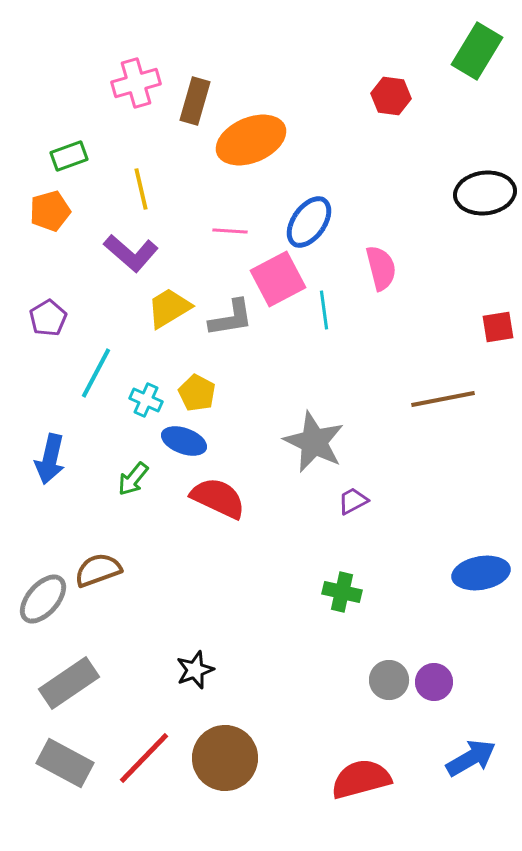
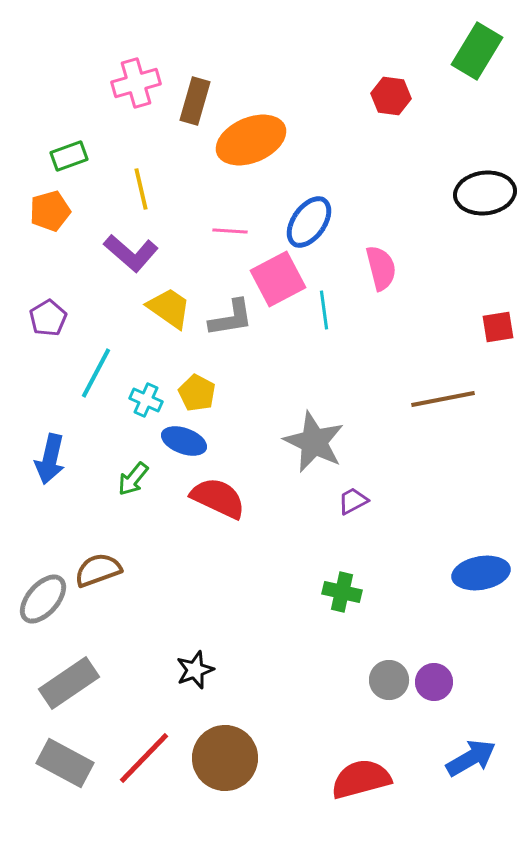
yellow trapezoid at (169, 308): rotated 66 degrees clockwise
